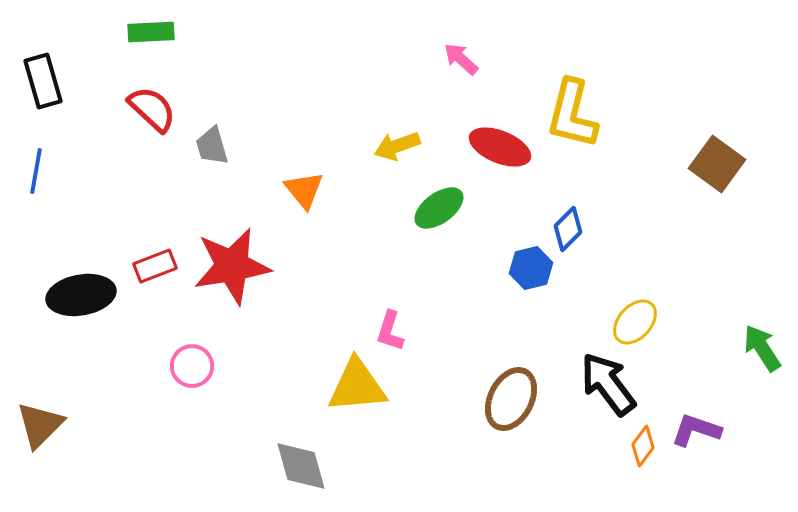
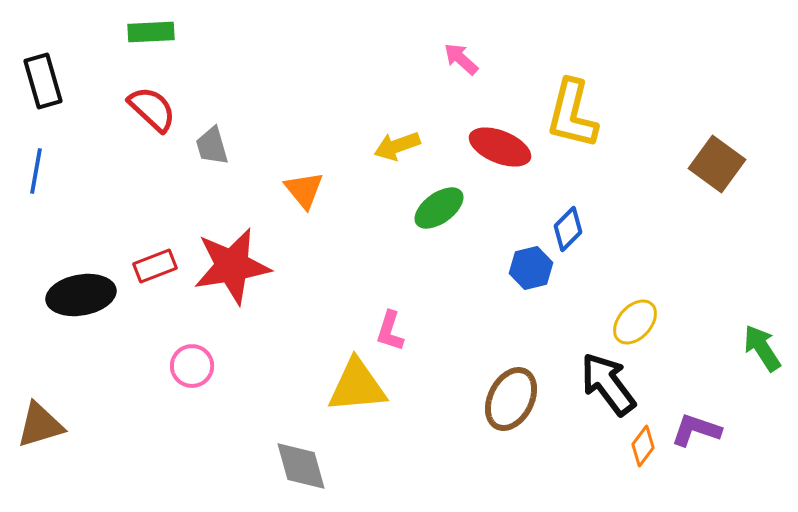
brown triangle: rotated 28 degrees clockwise
